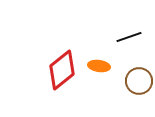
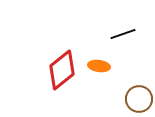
black line: moved 6 px left, 3 px up
brown circle: moved 18 px down
